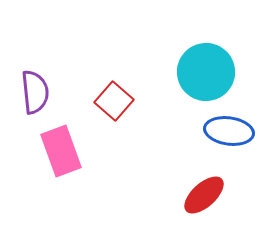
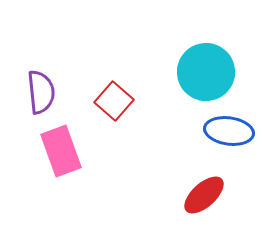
purple semicircle: moved 6 px right
